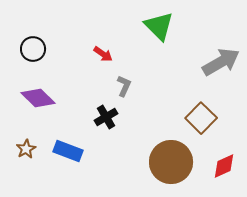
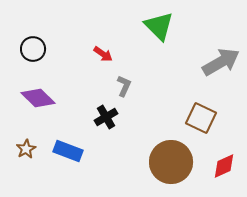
brown square: rotated 20 degrees counterclockwise
